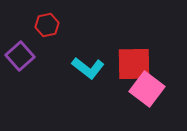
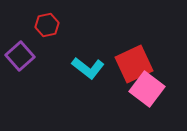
red square: rotated 24 degrees counterclockwise
